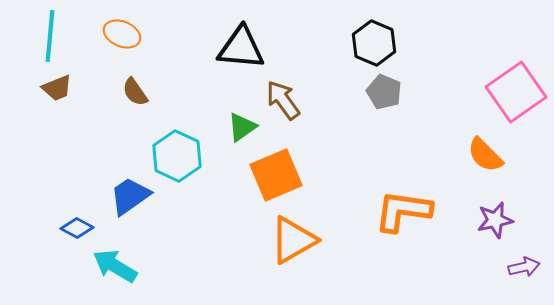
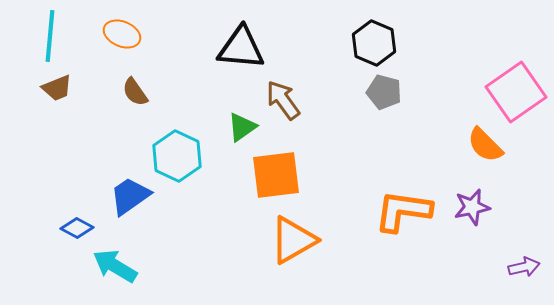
gray pentagon: rotated 8 degrees counterclockwise
orange semicircle: moved 10 px up
orange square: rotated 16 degrees clockwise
purple star: moved 23 px left, 13 px up
